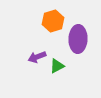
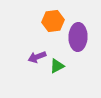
orange hexagon: rotated 10 degrees clockwise
purple ellipse: moved 2 px up
